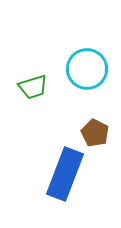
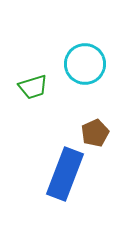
cyan circle: moved 2 px left, 5 px up
brown pentagon: rotated 20 degrees clockwise
